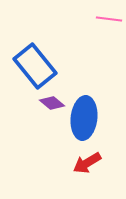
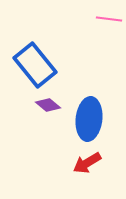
blue rectangle: moved 1 px up
purple diamond: moved 4 px left, 2 px down
blue ellipse: moved 5 px right, 1 px down
